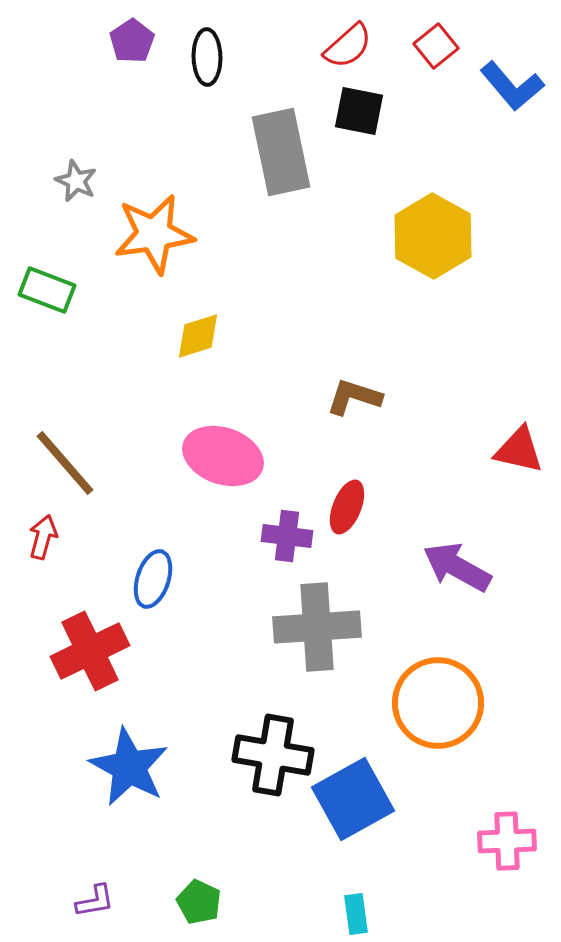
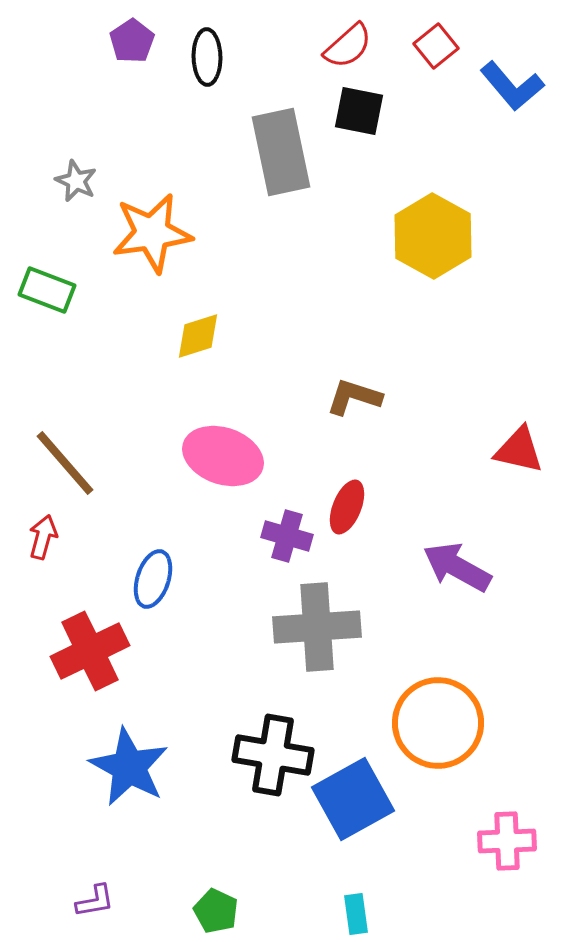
orange star: moved 2 px left, 1 px up
purple cross: rotated 9 degrees clockwise
orange circle: moved 20 px down
green pentagon: moved 17 px right, 9 px down
